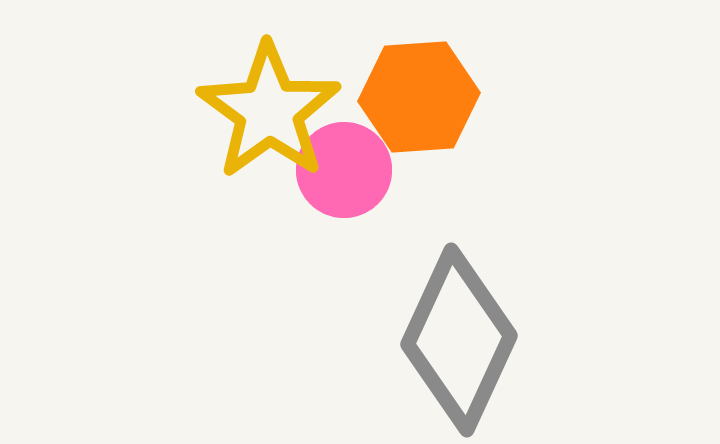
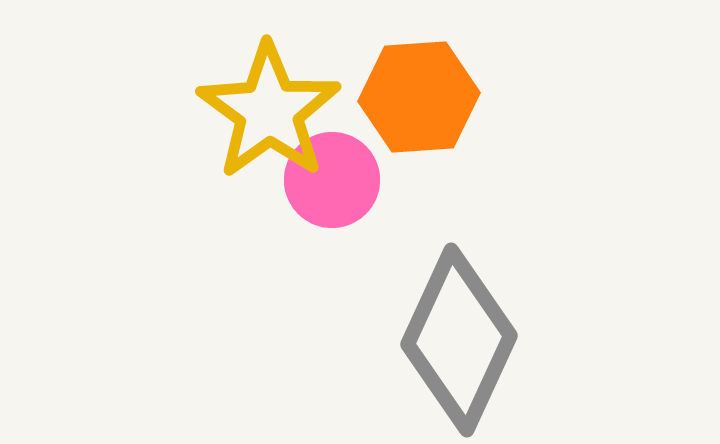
pink circle: moved 12 px left, 10 px down
